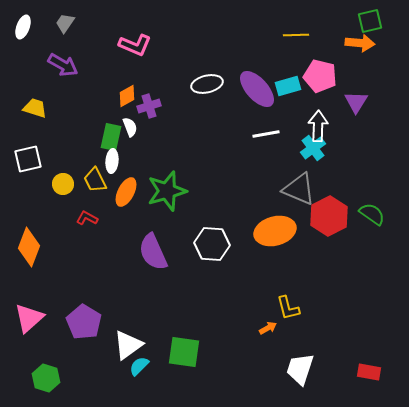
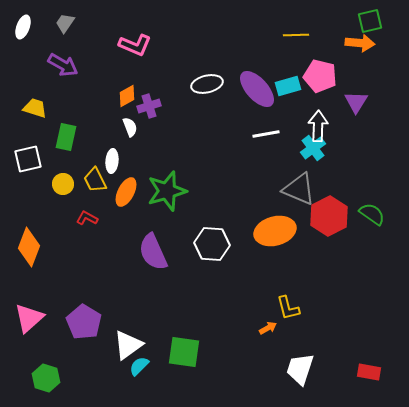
green rectangle at (111, 137): moved 45 px left
